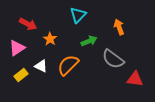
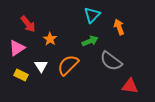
cyan triangle: moved 14 px right
red arrow: rotated 24 degrees clockwise
green arrow: moved 1 px right
gray semicircle: moved 2 px left, 2 px down
white triangle: rotated 32 degrees clockwise
yellow rectangle: rotated 64 degrees clockwise
red triangle: moved 5 px left, 7 px down
